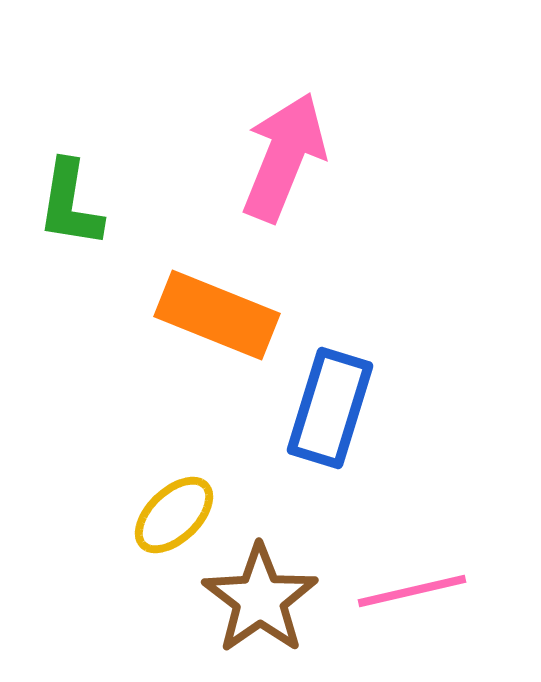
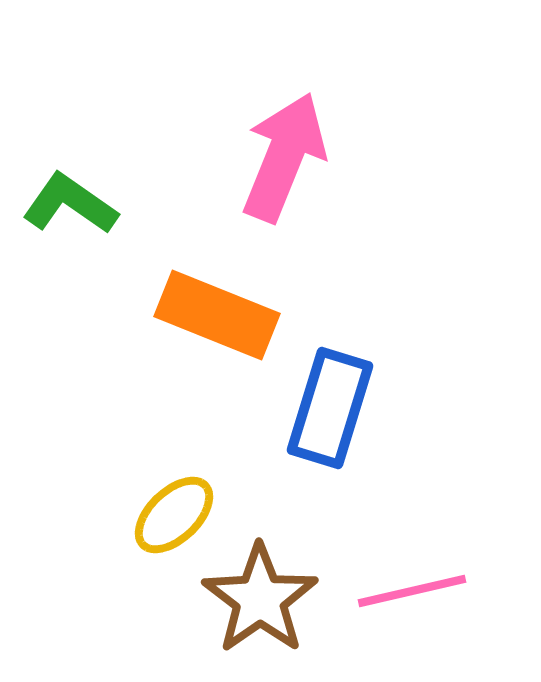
green L-shape: rotated 116 degrees clockwise
